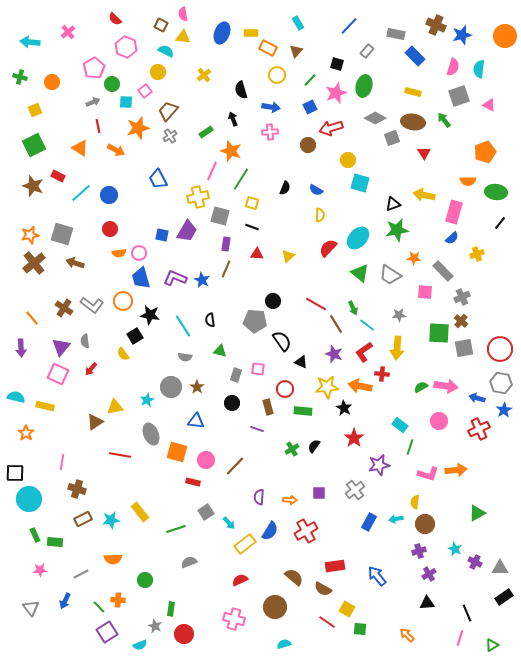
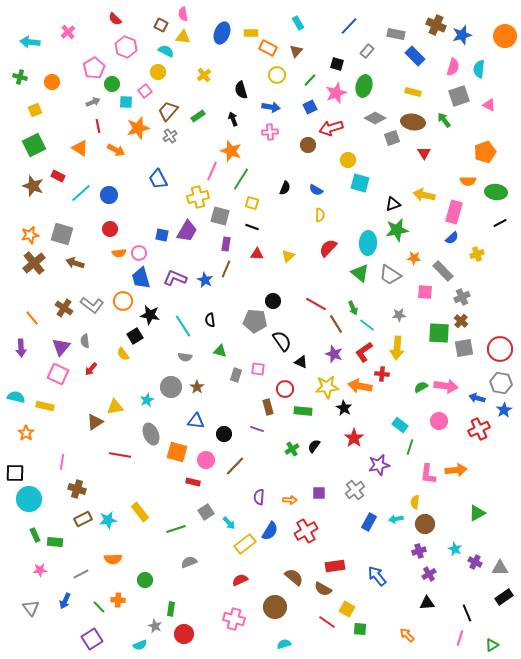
green rectangle at (206, 132): moved 8 px left, 16 px up
black line at (500, 223): rotated 24 degrees clockwise
cyan ellipse at (358, 238): moved 10 px right, 5 px down; rotated 40 degrees counterclockwise
blue star at (202, 280): moved 3 px right
black circle at (232, 403): moved 8 px left, 31 px down
pink L-shape at (428, 474): rotated 80 degrees clockwise
cyan star at (111, 520): moved 3 px left
purple square at (107, 632): moved 15 px left, 7 px down
